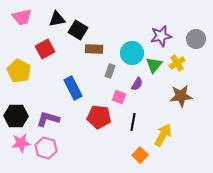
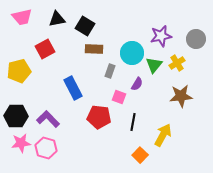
black square: moved 7 px right, 4 px up
yellow pentagon: rotated 30 degrees clockwise
purple L-shape: rotated 30 degrees clockwise
